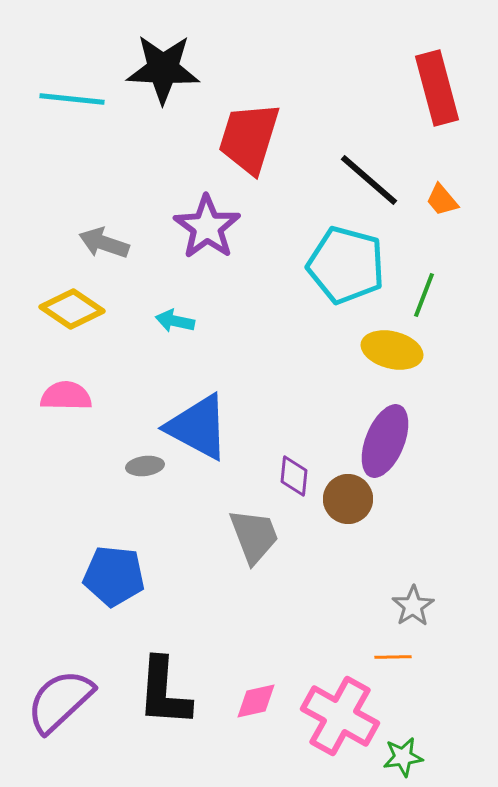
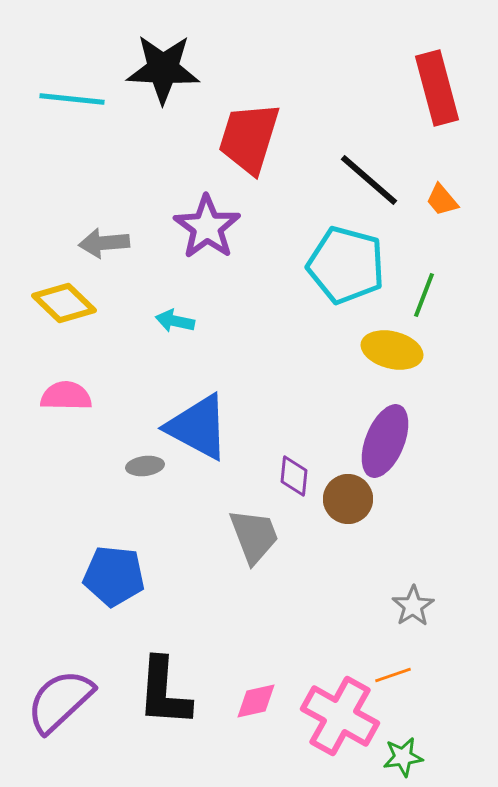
gray arrow: rotated 24 degrees counterclockwise
yellow diamond: moved 8 px left, 6 px up; rotated 10 degrees clockwise
orange line: moved 18 px down; rotated 18 degrees counterclockwise
